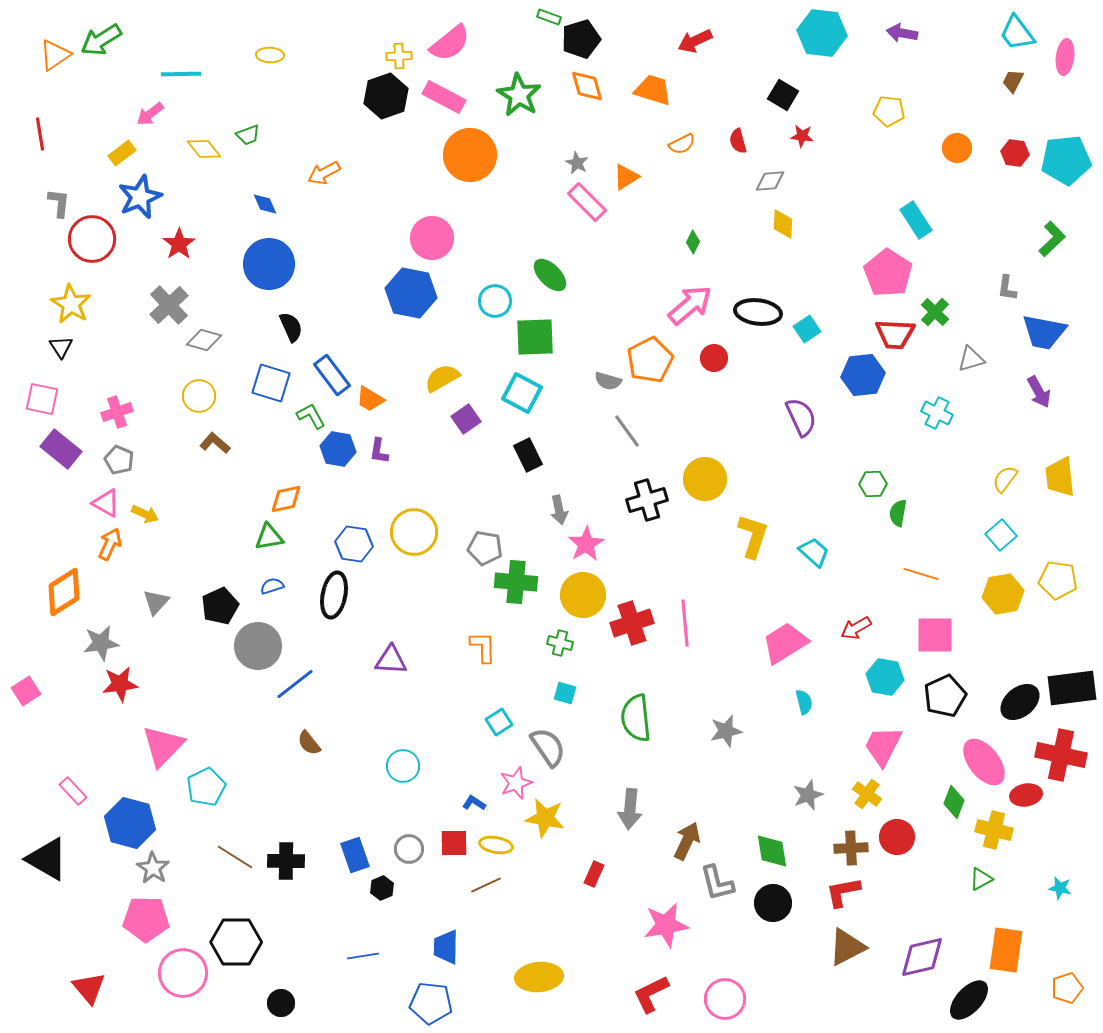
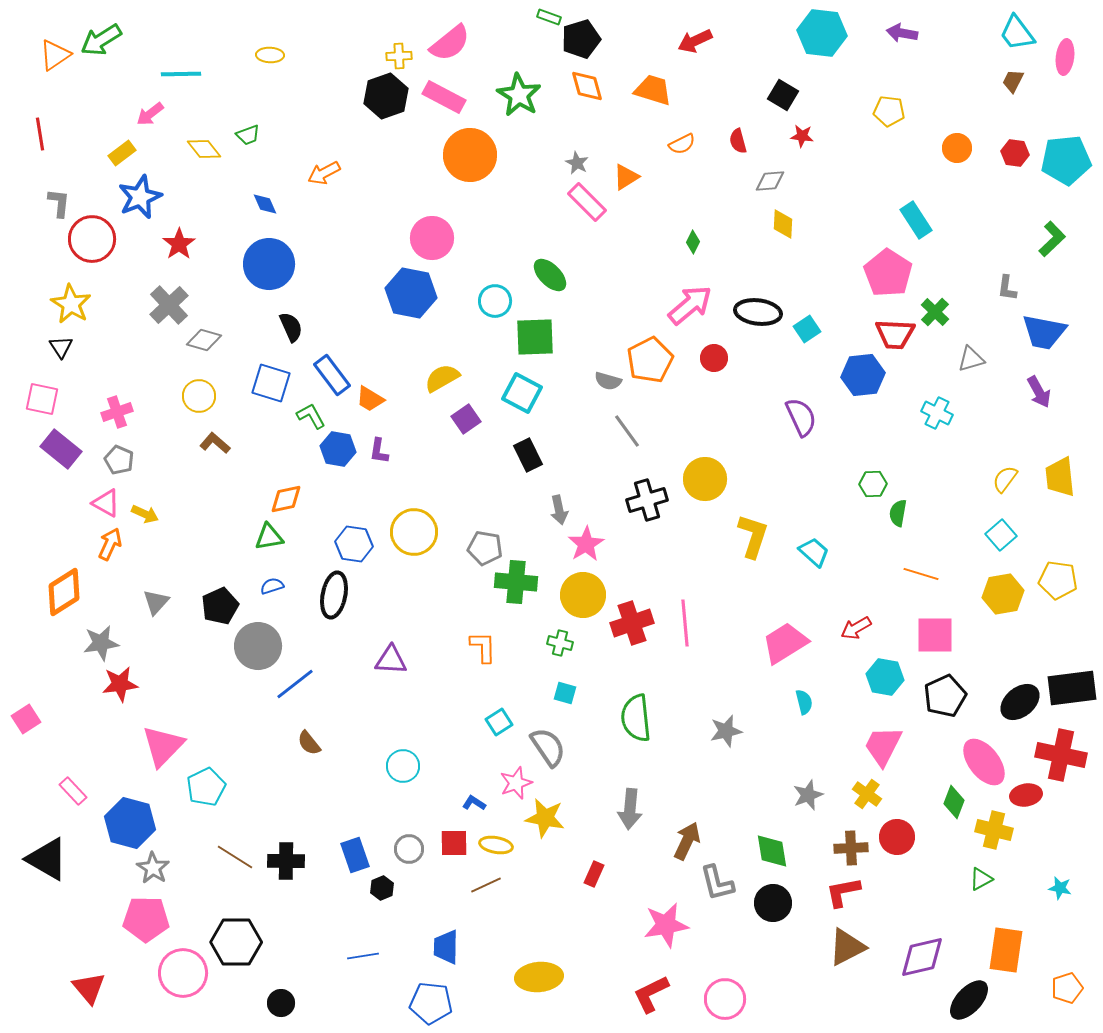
pink square at (26, 691): moved 28 px down
